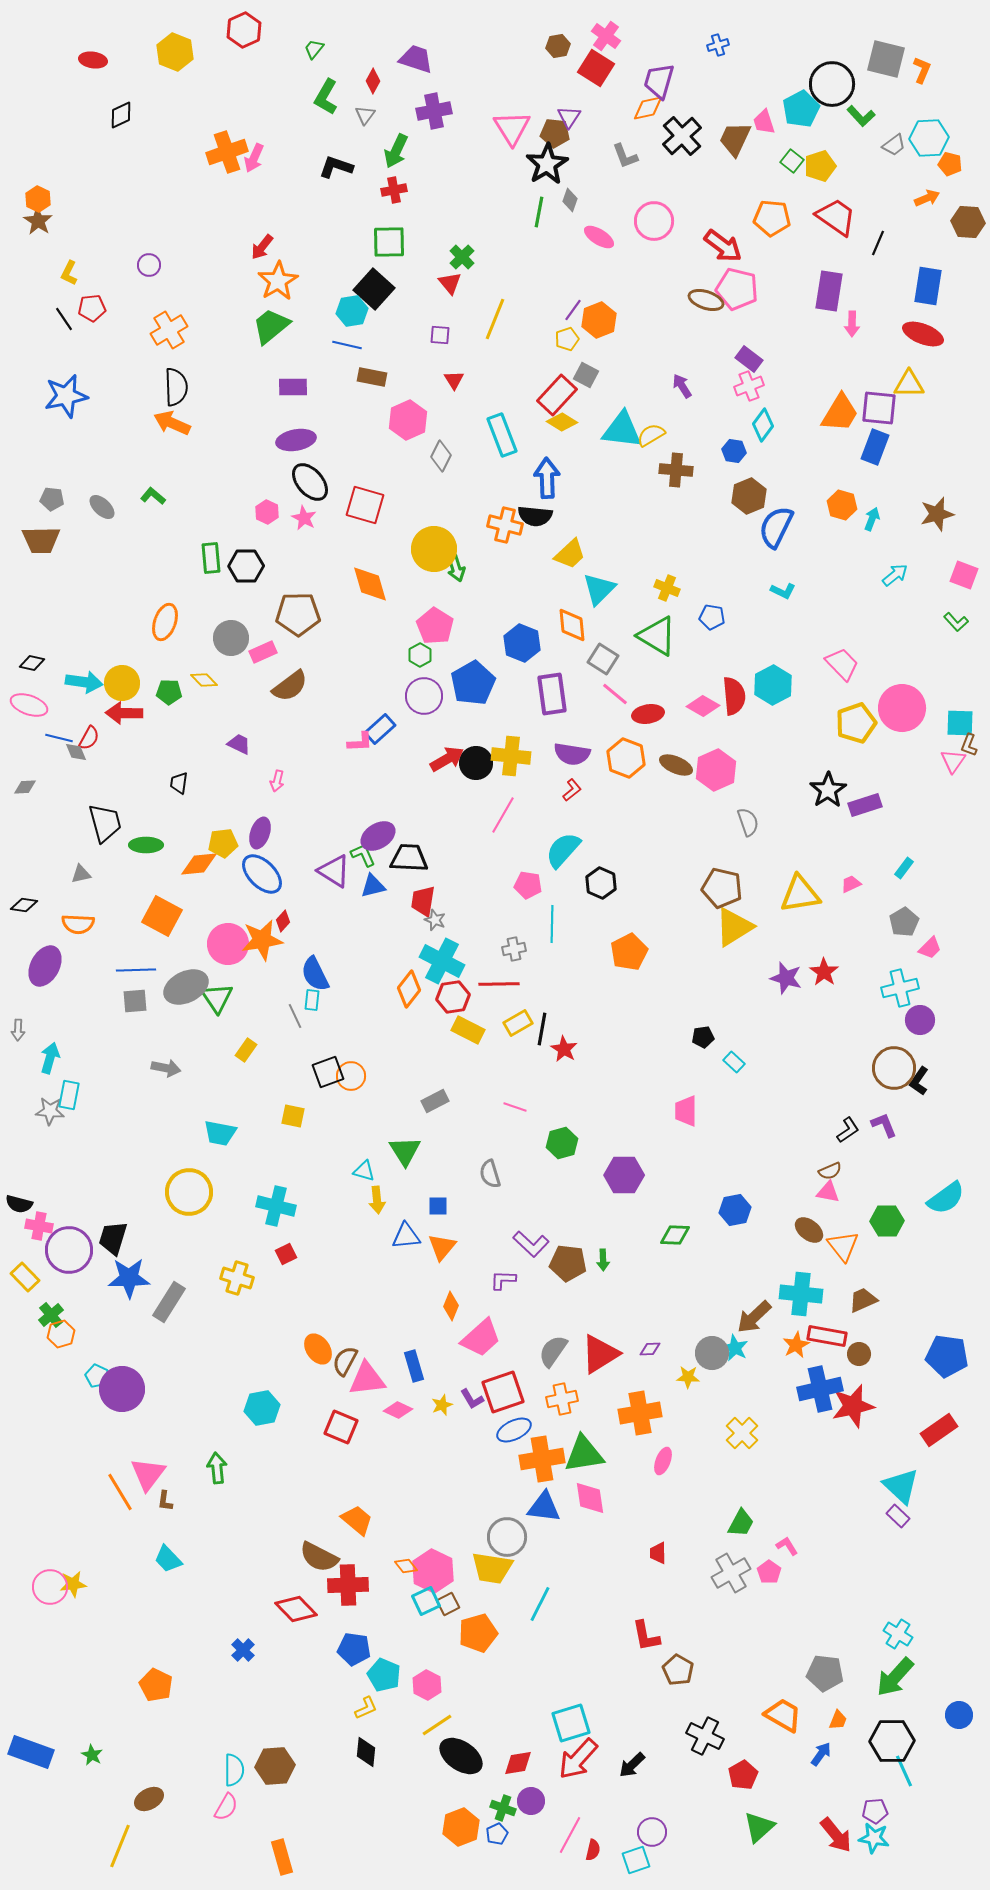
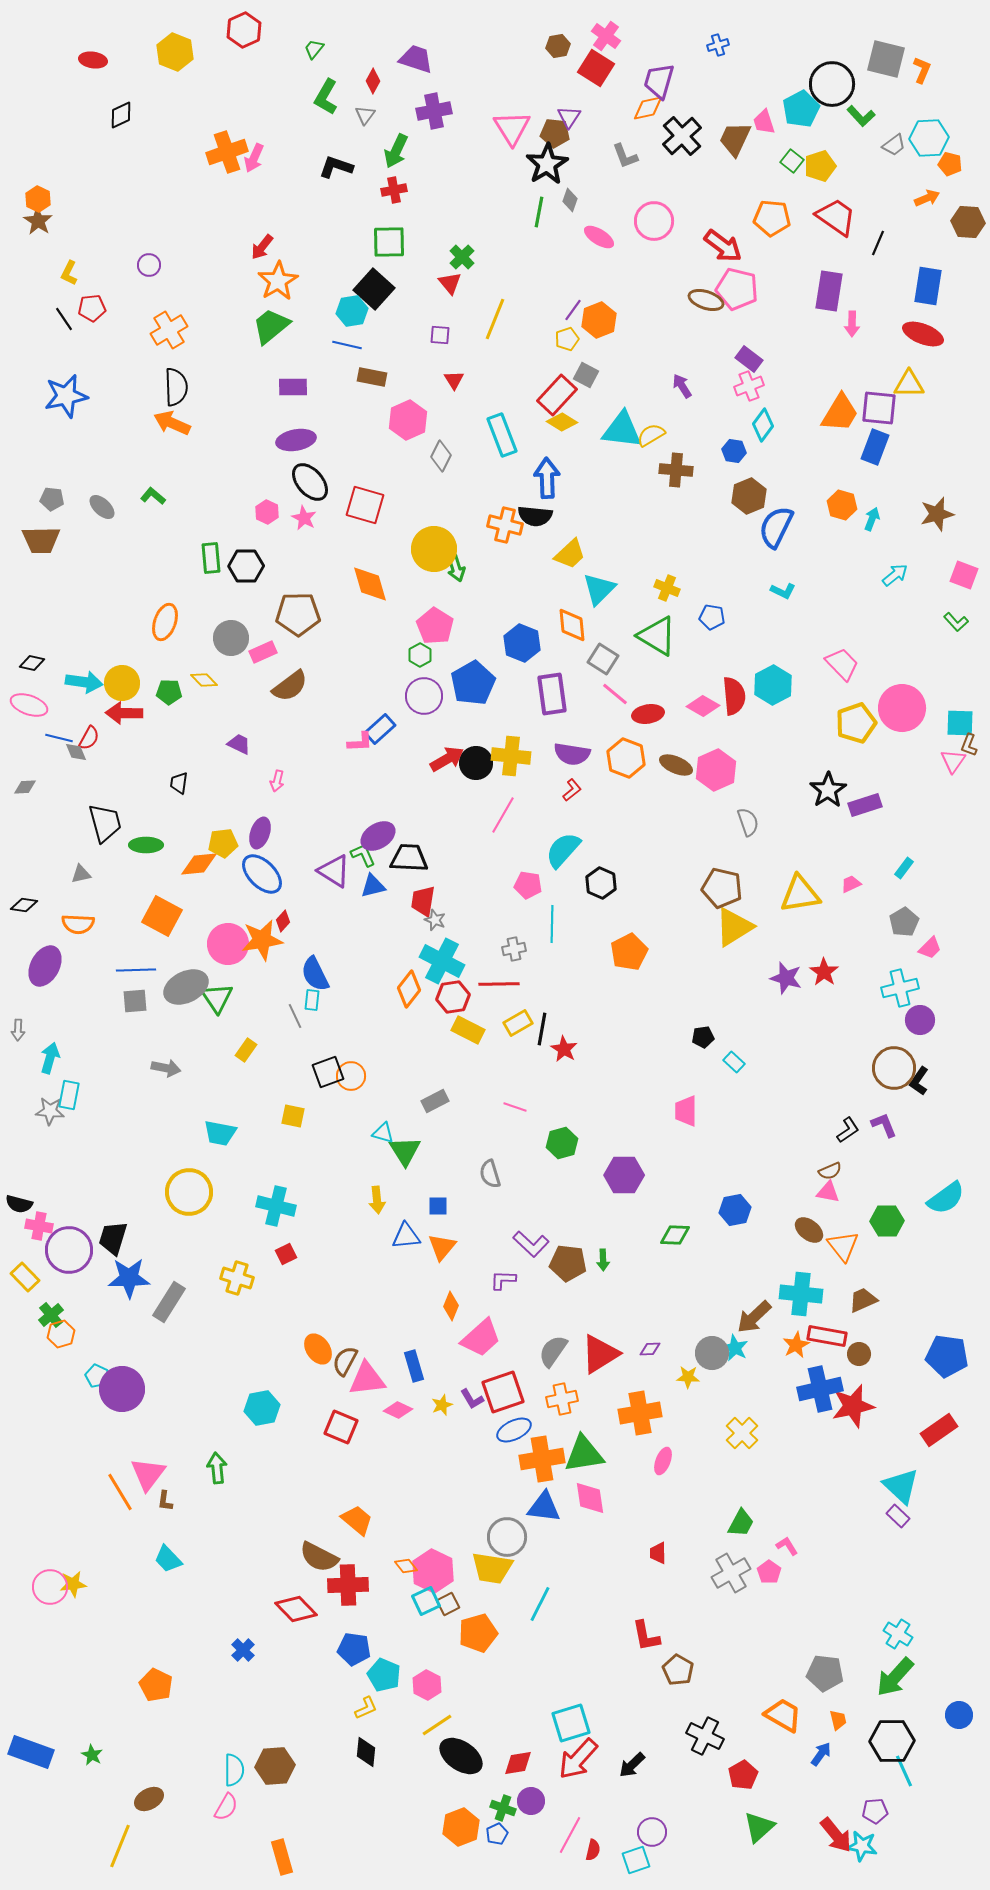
cyan triangle at (364, 1171): moved 19 px right, 38 px up
orange trapezoid at (838, 1720): rotated 35 degrees counterclockwise
cyan star at (874, 1838): moved 12 px left, 8 px down
